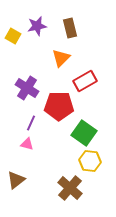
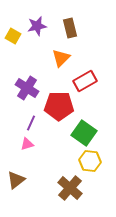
pink triangle: rotated 32 degrees counterclockwise
